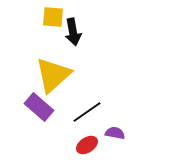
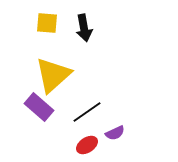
yellow square: moved 6 px left, 6 px down
black arrow: moved 11 px right, 4 px up
purple semicircle: rotated 144 degrees clockwise
